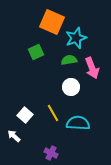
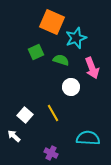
green semicircle: moved 8 px left; rotated 28 degrees clockwise
cyan semicircle: moved 10 px right, 15 px down
